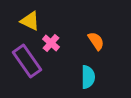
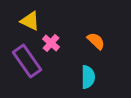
orange semicircle: rotated 12 degrees counterclockwise
